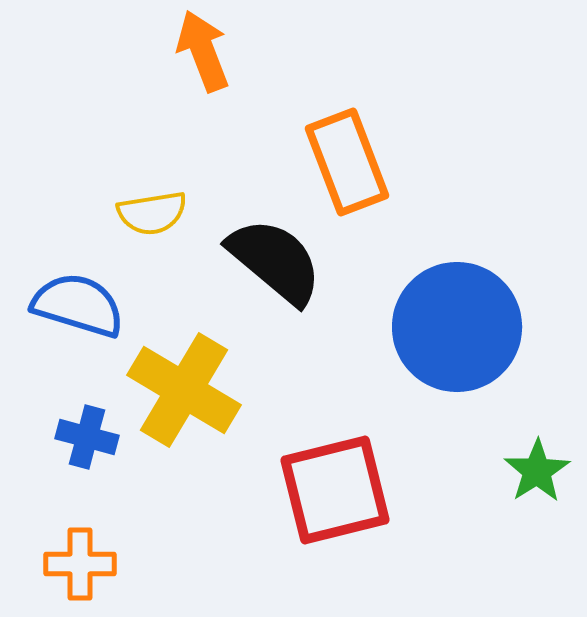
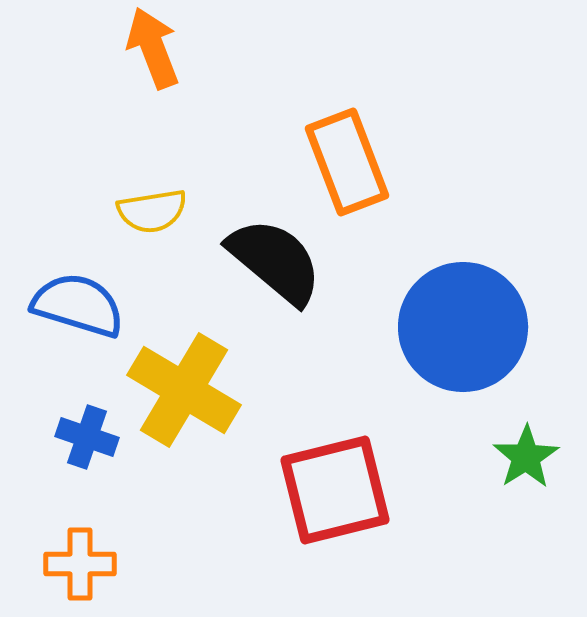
orange arrow: moved 50 px left, 3 px up
yellow semicircle: moved 2 px up
blue circle: moved 6 px right
blue cross: rotated 4 degrees clockwise
green star: moved 11 px left, 14 px up
